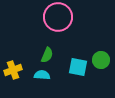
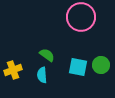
pink circle: moved 23 px right
green semicircle: rotated 77 degrees counterclockwise
green circle: moved 5 px down
cyan semicircle: rotated 98 degrees counterclockwise
